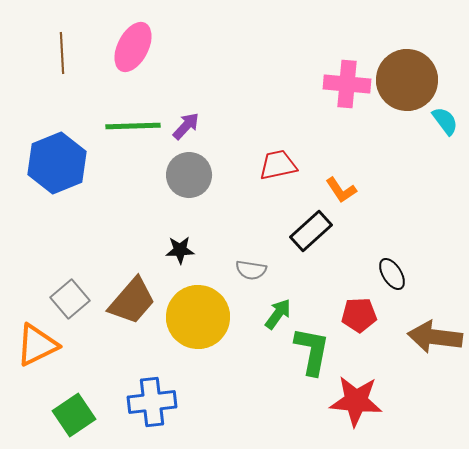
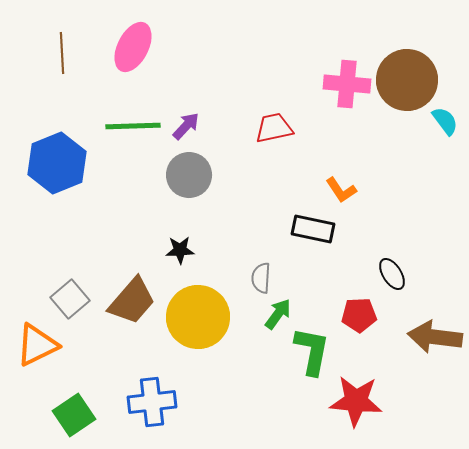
red trapezoid: moved 4 px left, 37 px up
black rectangle: moved 2 px right, 2 px up; rotated 54 degrees clockwise
gray semicircle: moved 10 px right, 8 px down; rotated 84 degrees clockwise
